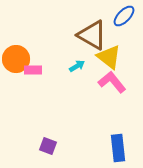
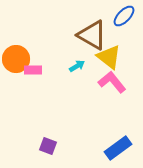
blue rectangle: rotated 60 degrees clockwise
